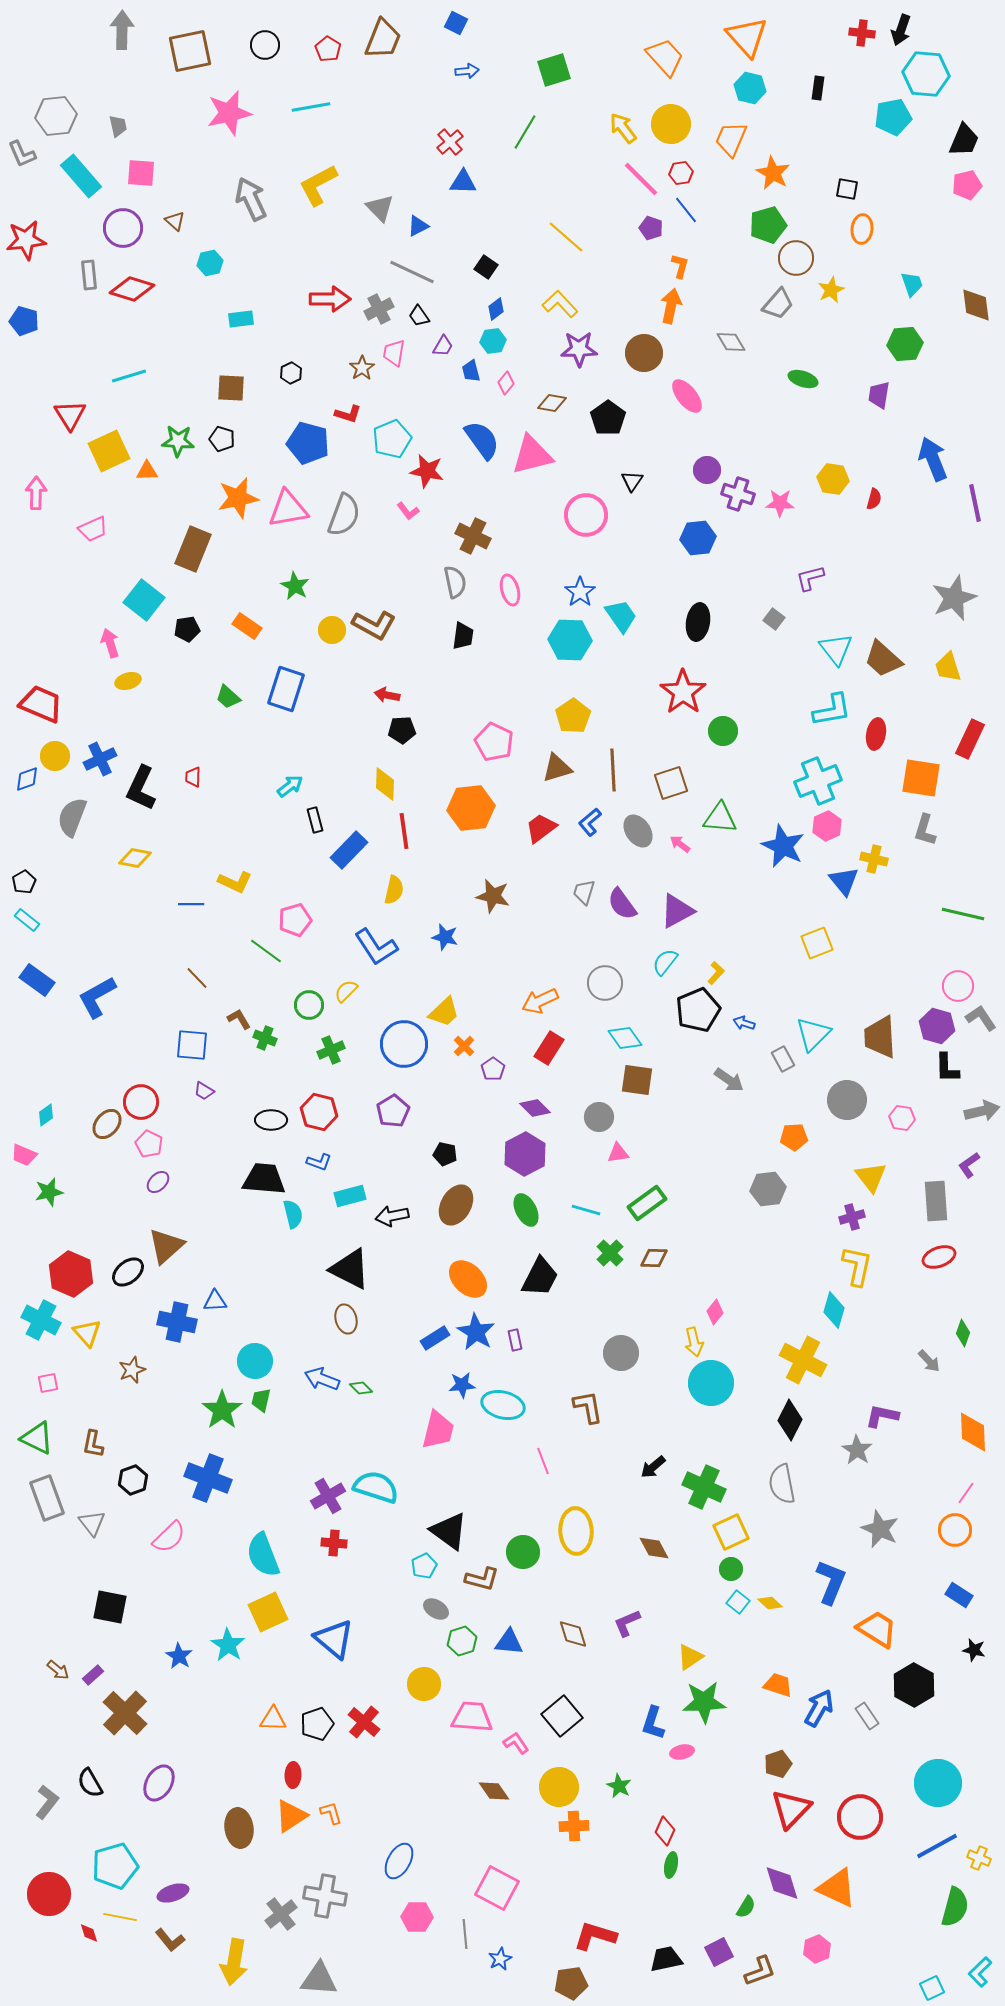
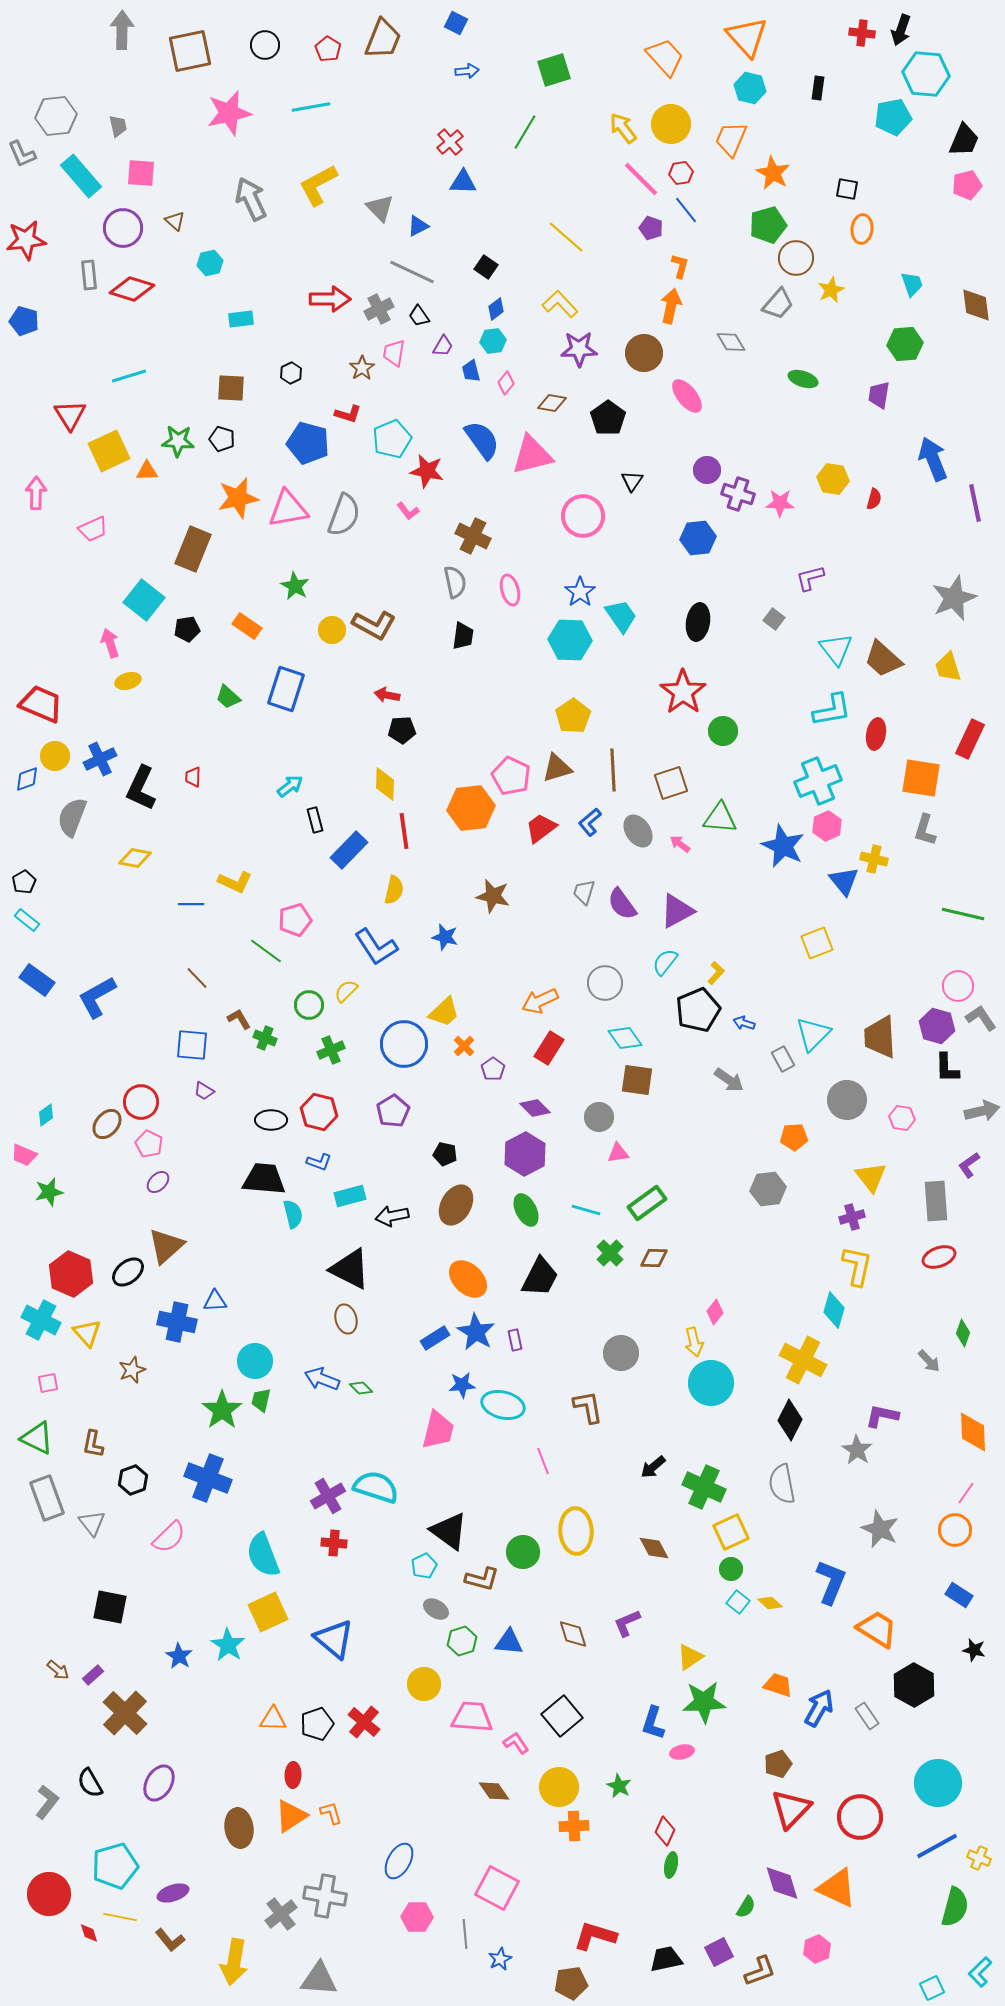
pink circle at (586, 515): moved 3 px left, 1 px down
pink pentagon at (494, 742): moved 17 px right, 34 px down
